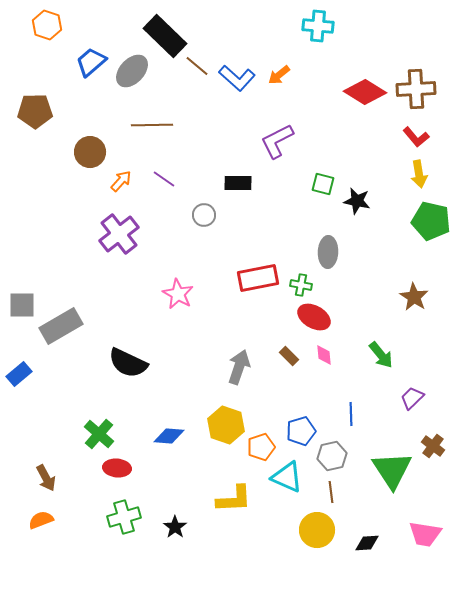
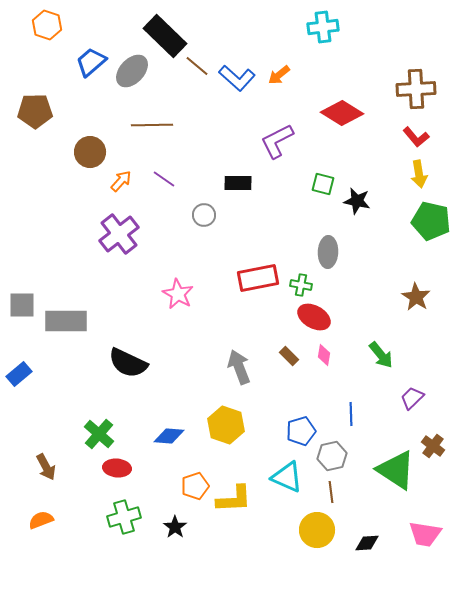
cyan cross at (318, 26): moved 5 px right, 1 px down; rotated 12 degrees counterclockwise
red diamond at (365, 92): moved 23 px left, 21 px down
brown star at (414, 297): moved 2 px right
gray rectangle at (61, 326): moved 5 px right, 5 px up; rotated 30 degrees clockwise
pink diamond at (324, 355): rotated 15 degrees clockwise
gray arrow at (239, 367): rotated 40 degrees counterclockwise
orange pentagon at (261, 447): moved 66 px left, 39 px down
green triangle at (392, 470): moved 4 px right; rotated 24 degrees counterclockwise
brown arrow at (46, 478): moved 11 px up
